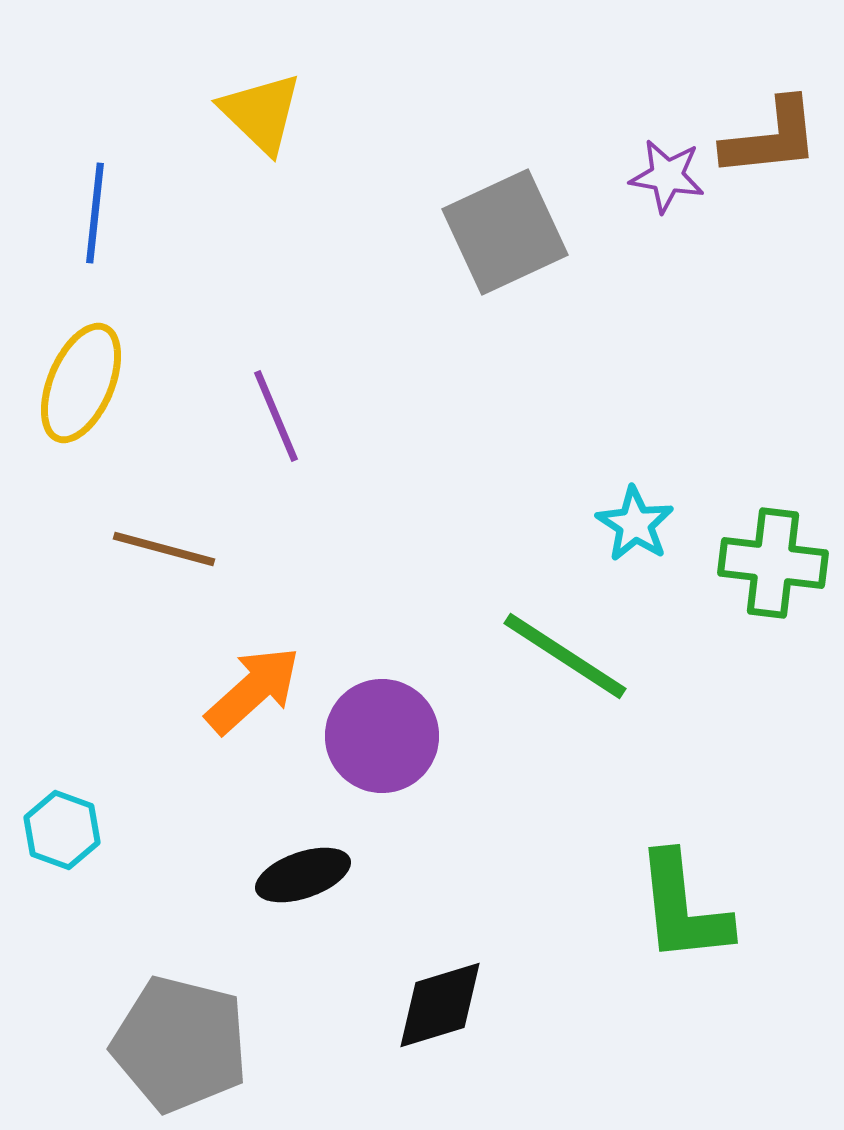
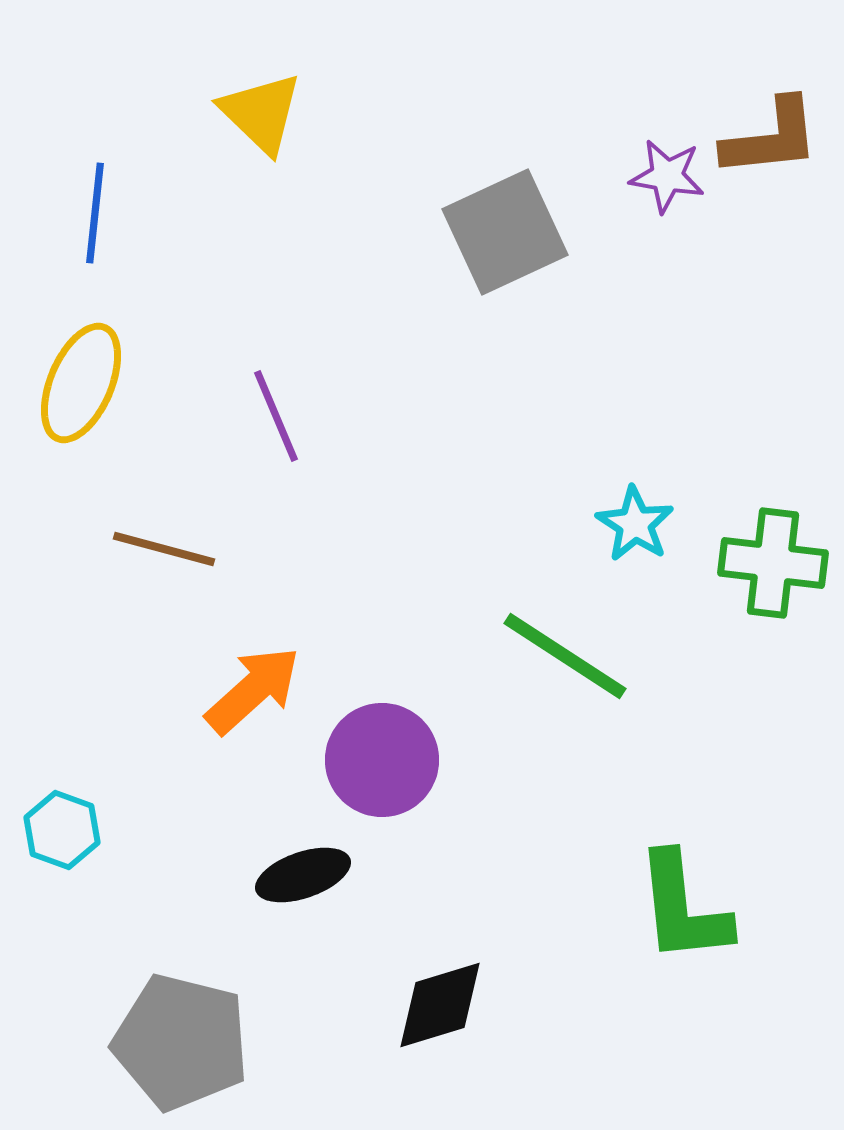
purple circle: moved 24 px down
gray pentagon: moved 1 px right, 2 px up
